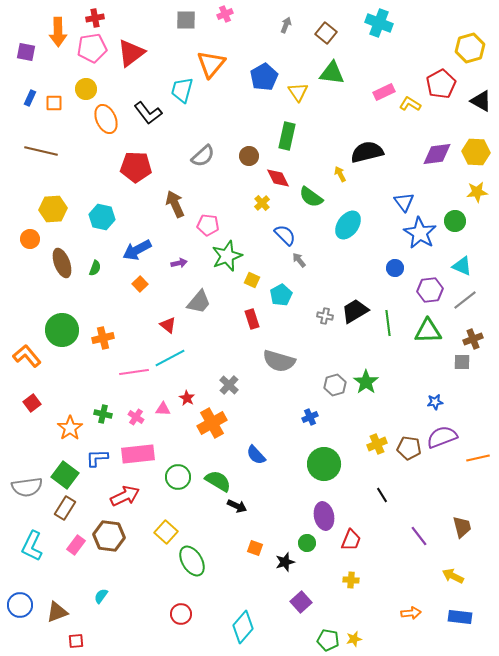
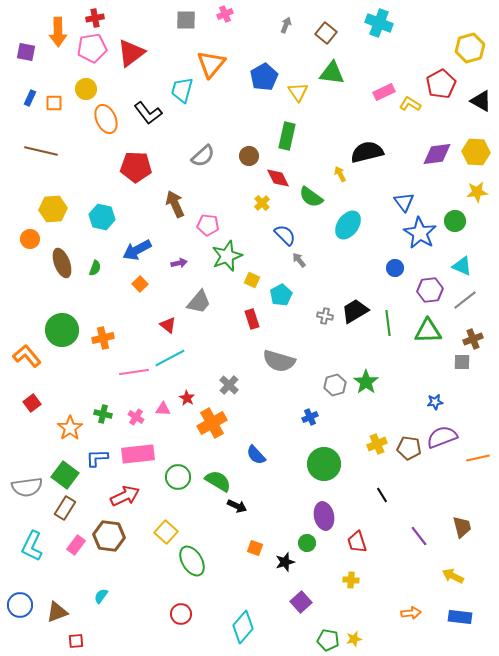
red trapezoid at (351, 540): moved 6 px right, 2 px down; rotated 140 degrees clockwise
